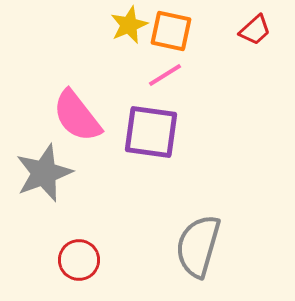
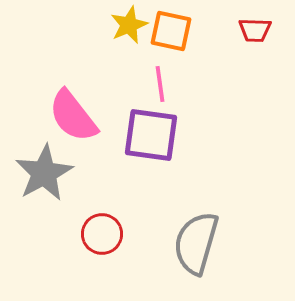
red trapezoid: rotated 44 degrees clockwise
pink line: moved 5 px left, 9 px down; rotated 66 degrees counterclockwise
pink semicircle: moved 4 px left
purple square: moved 3 px down
gray star: rotated 8 degrees counterclockwise
gray semicircle: moved 2 px left, 3 px up
red circle: moved 23 px right, 26 px up
